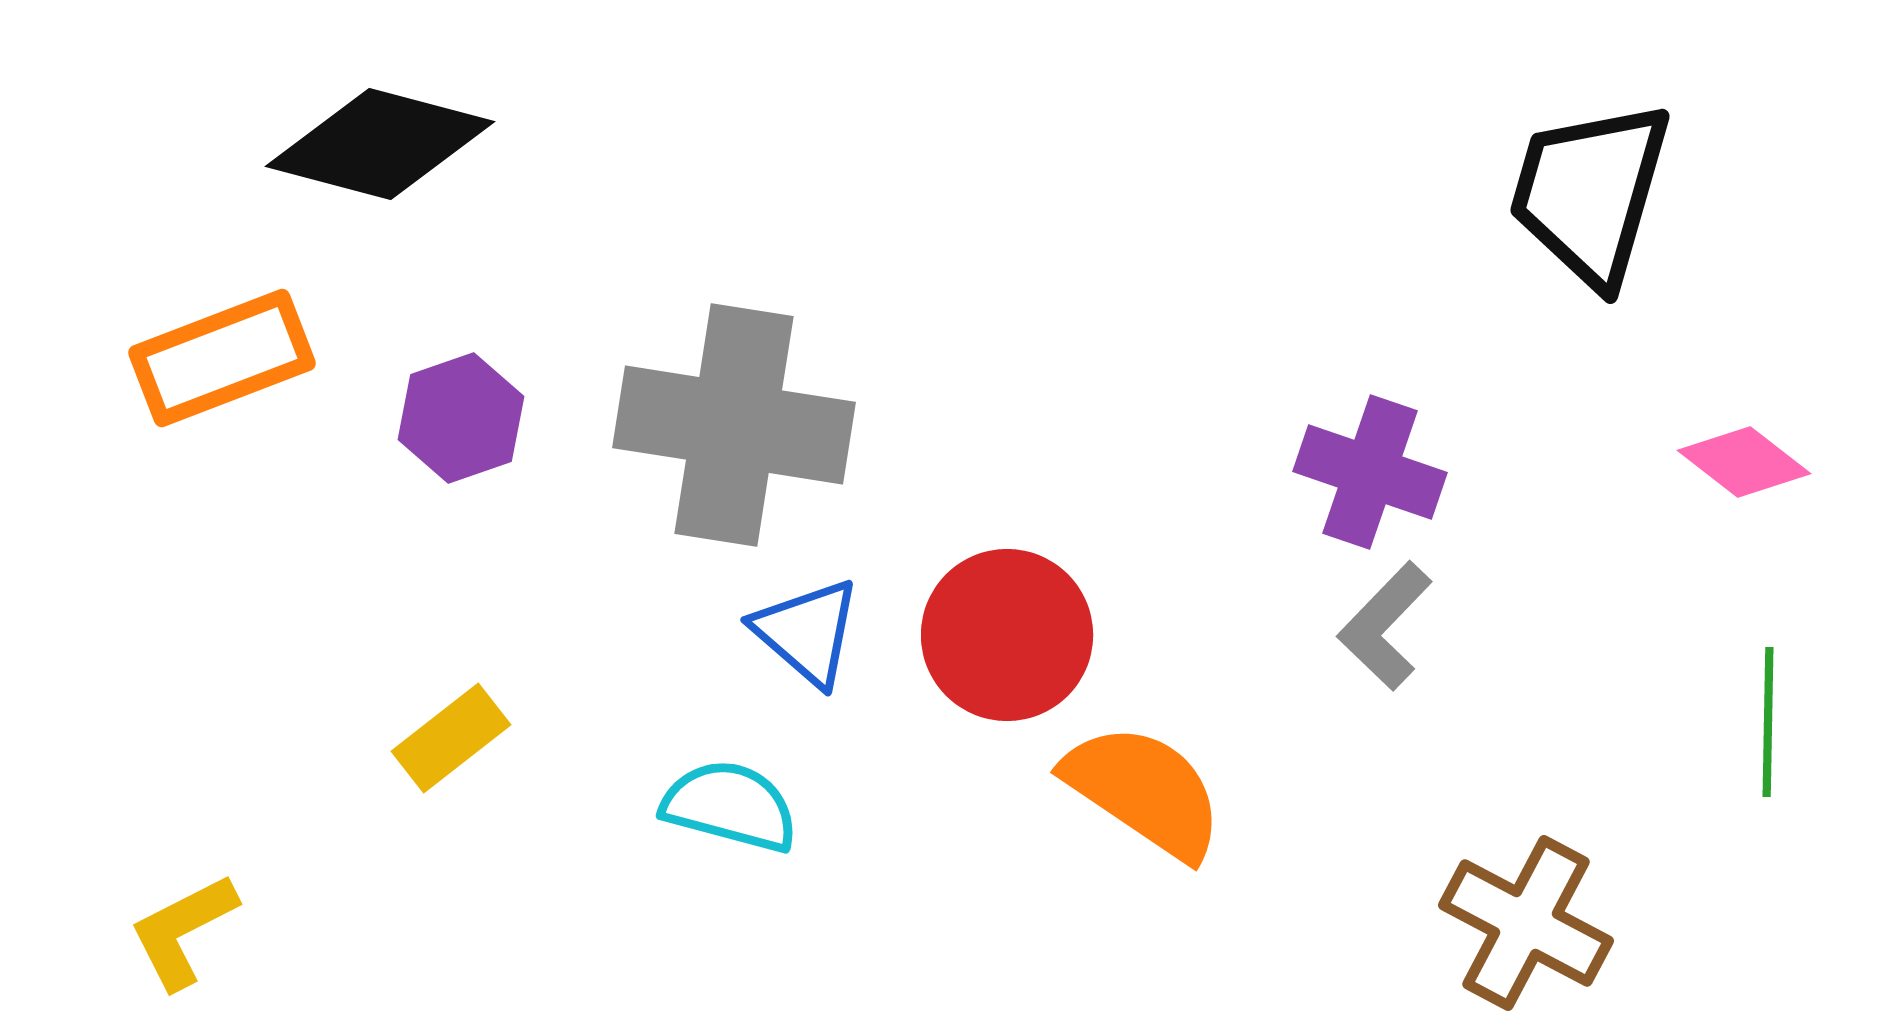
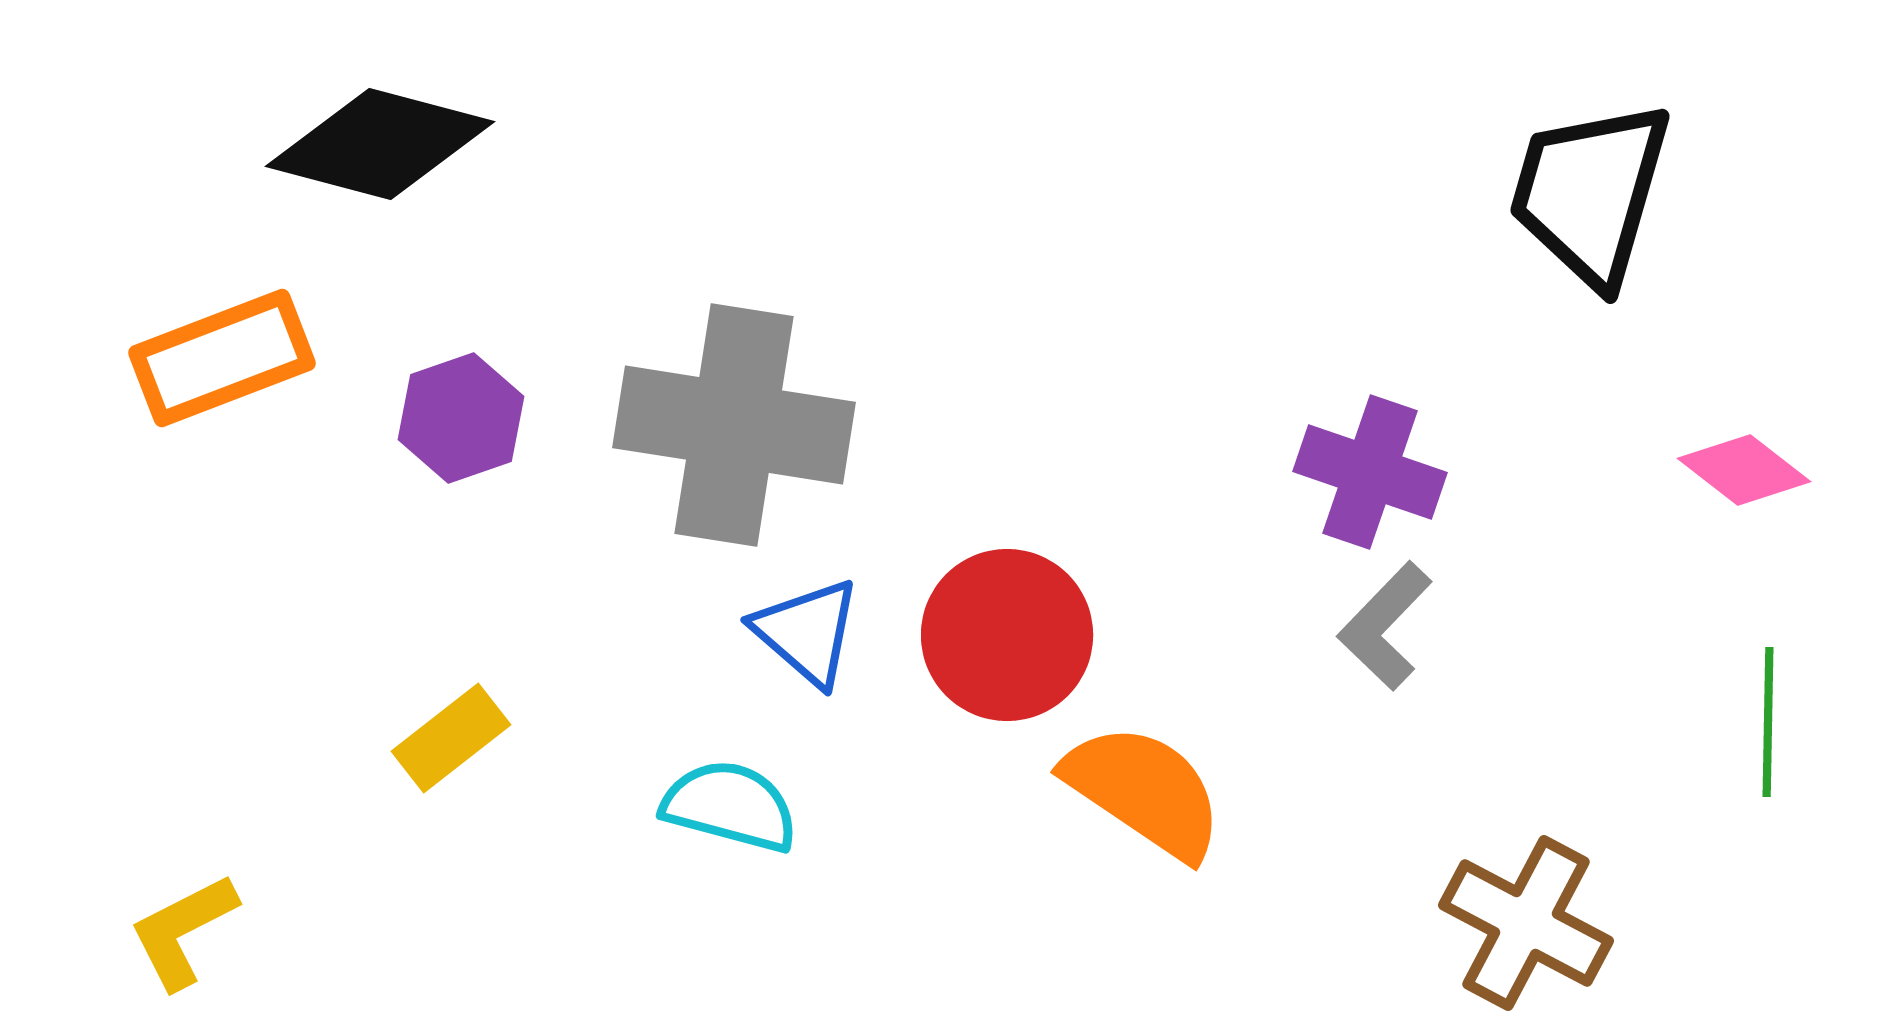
pink diamond: moved 8 px down
